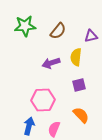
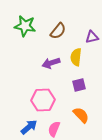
green star: rotated 15 degrees clockwise
purple triangle: moved 1 px right, 1 px down
blue arrow: moved 1 px down; rotated 36 degrees clockwise
